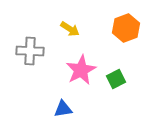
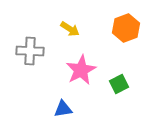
green square: moved 3 px right, 5 px down
